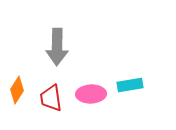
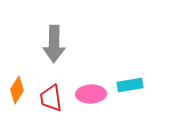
gray arrow: moved 3 px left, 3 px up
